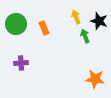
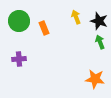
green circle: moved 3 px right, 3 px up
green arrow: moved 15 px right, 6 px down
purple cross: moved 2 px left, 4 px up
